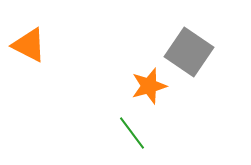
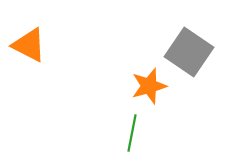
green line: rotated 48 degrees clockwise
